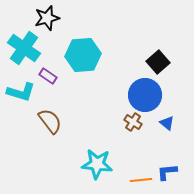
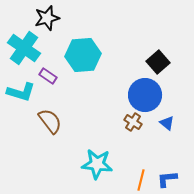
blue L-shape: moved 7 px down
orange line: rotated 70 degrees counterclockwise
